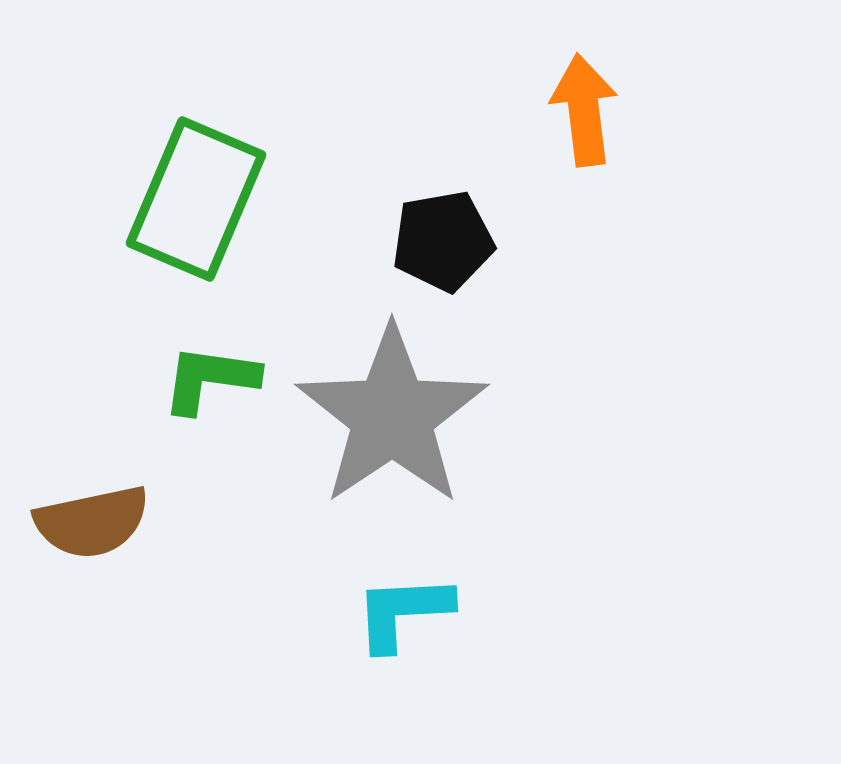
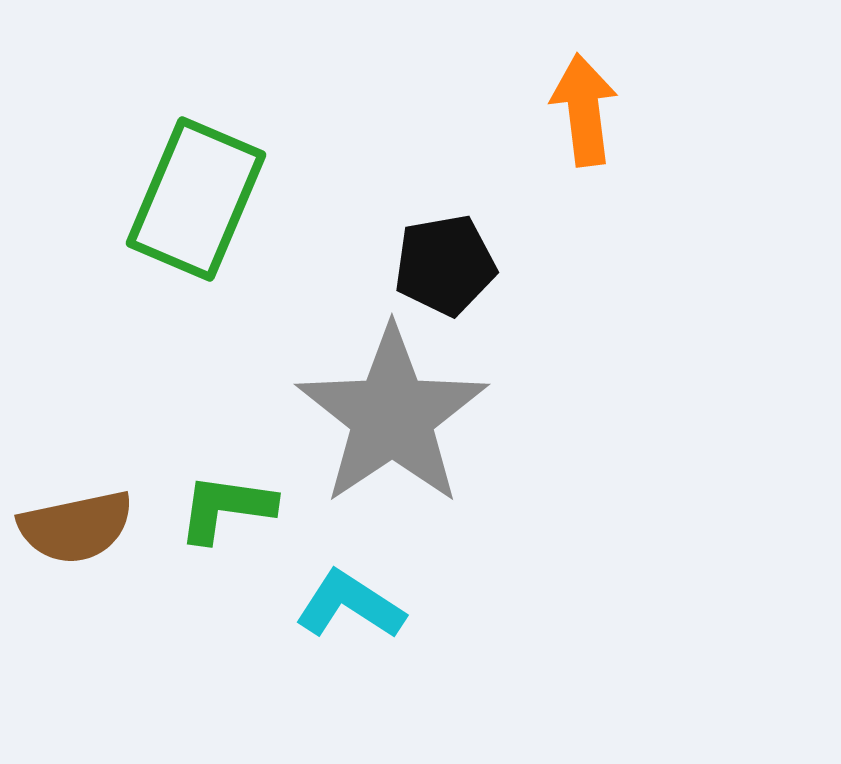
black pentagon: moved 2 px right, 24 px down
green L-shape: moved 16 px right, 129 px down
brown semicircle: moved 16 px left, 5 px down
cyan L-shape: moved 53 px left, 7 px up; rotated 36 degrees clockwise
